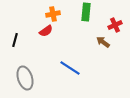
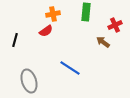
gray ellipse: moved 4 px right, 3 px down
